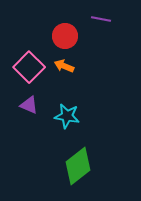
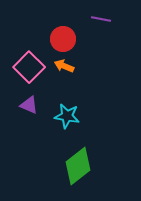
red circle: moved 2 px left, 3 px down
